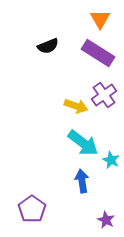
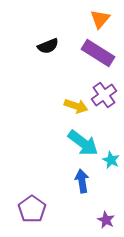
orange triangle: rotated 10 degrees clockwise
